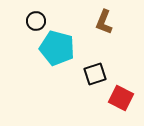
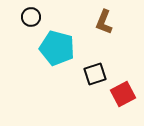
black circle: moved 5 px left, 4 px up
red square: moved 2 px right, 4 px up; rotated 35 degrees clockwise
